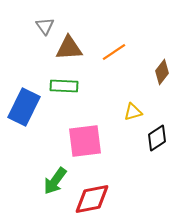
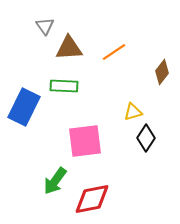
black diamond: moved 11 px left; rotated 24 degrees counterclockwise
